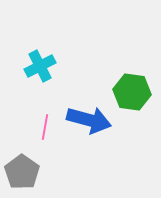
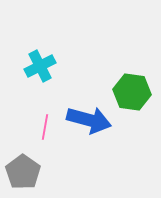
gray pentagon: moved 1 px right
